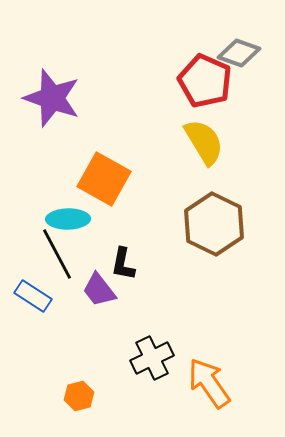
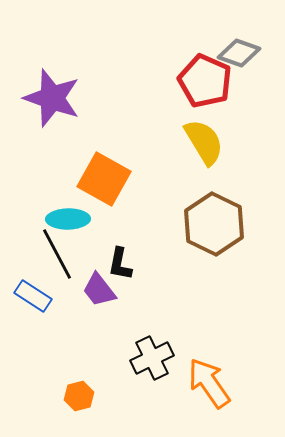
black L-shape: moved 3 px left
